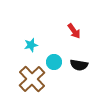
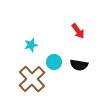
red arrow: moved 4 px right
